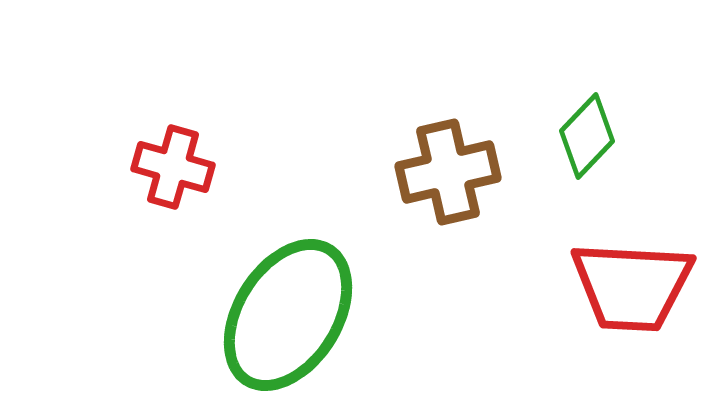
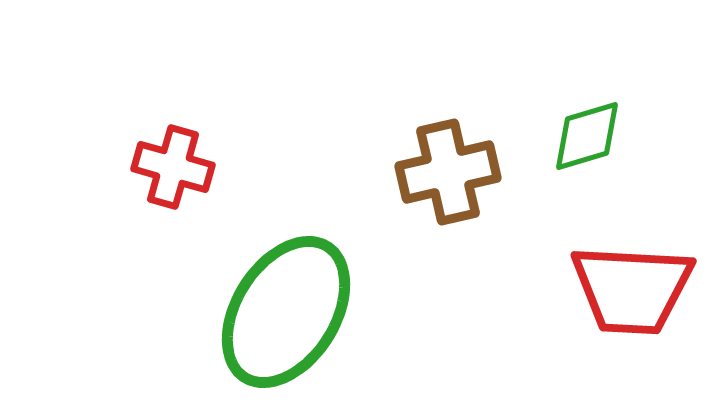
green diamond: rotated 30 degrees clockwise
red trapezoid: moved 3 px down
green ellipse: moved 2 px left, 3 px up
